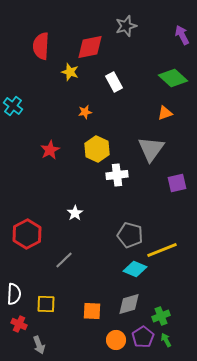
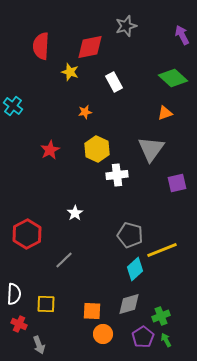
cyan diamond: rotated 65 degrees counterclockwise
orange circle: moved 13 px left, 6 px up
